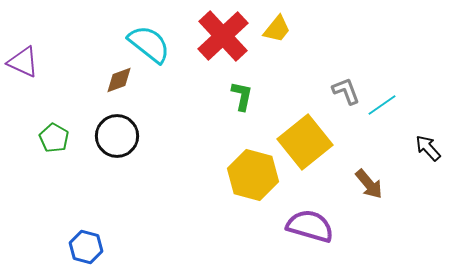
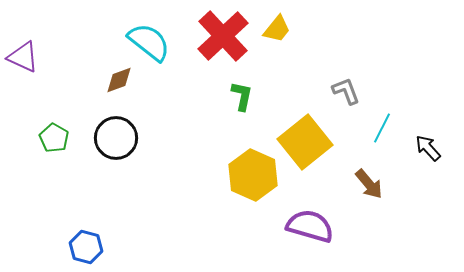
cyan semicircle: moved 2 px up
purple triangle: moved 5 px up
cyan line: moved 23 px down; rotated 28 degrees counterclockwise
black circle: moved 1 px left, 2 px down
yellow hexagon: rotated 9 degrees clockwise
